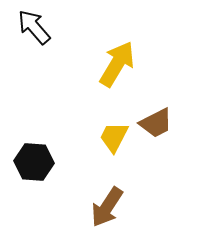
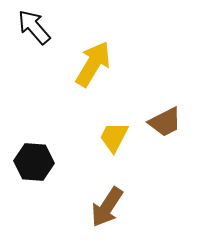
yellow arrow: moved 24 px left
brown trapezoid: moved 9 px right, 1 px up
